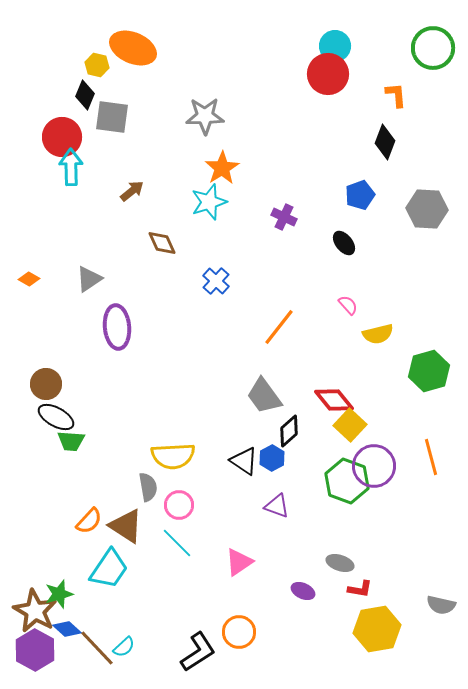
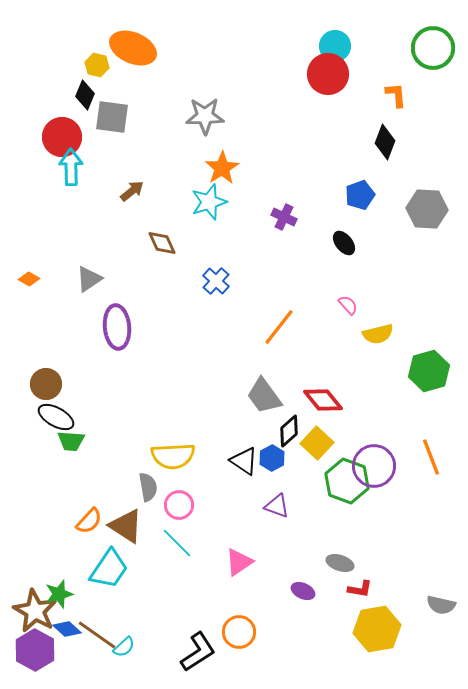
red diamond at (334, 400): moved 11 px left
yellow square at (350, 425): moved 33 px left, 18 px down
orange line at (431, 457): rotated 6 degrees counterclockwise
brown line at (97, 648): moved 13 px up; rotated 12 degrees counterclockwise
